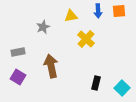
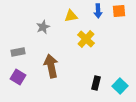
cyan square: moved 2 px left, 2 px up
